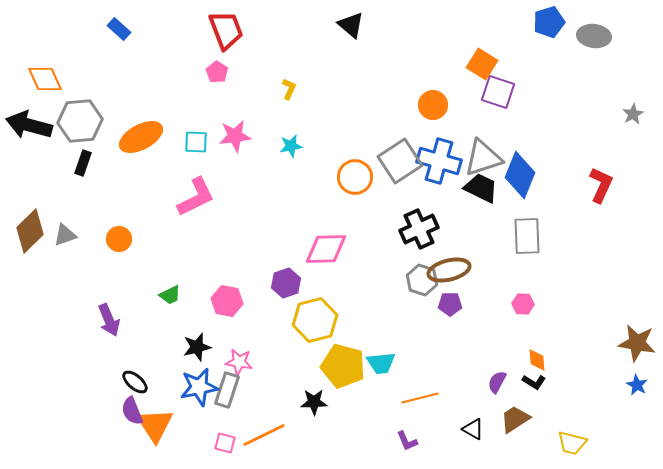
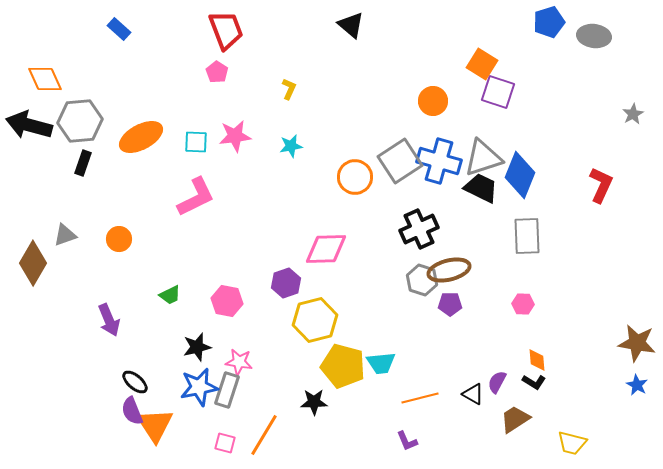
orange circle at (433, 105): moved 4 px up
brown diamond at (30, 231): moved 3 px right, 32 px down; rotated 15 degrees counterclockwise
black triangle at (473, 429): moved 35 px up
orange line at (264, 435): rotated 33 degrees counterclockwise
